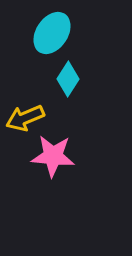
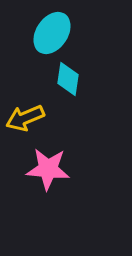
cyan diamond: rotated 24 degrees counterclockwise
pink star: moved 5 px left, 13 px down
